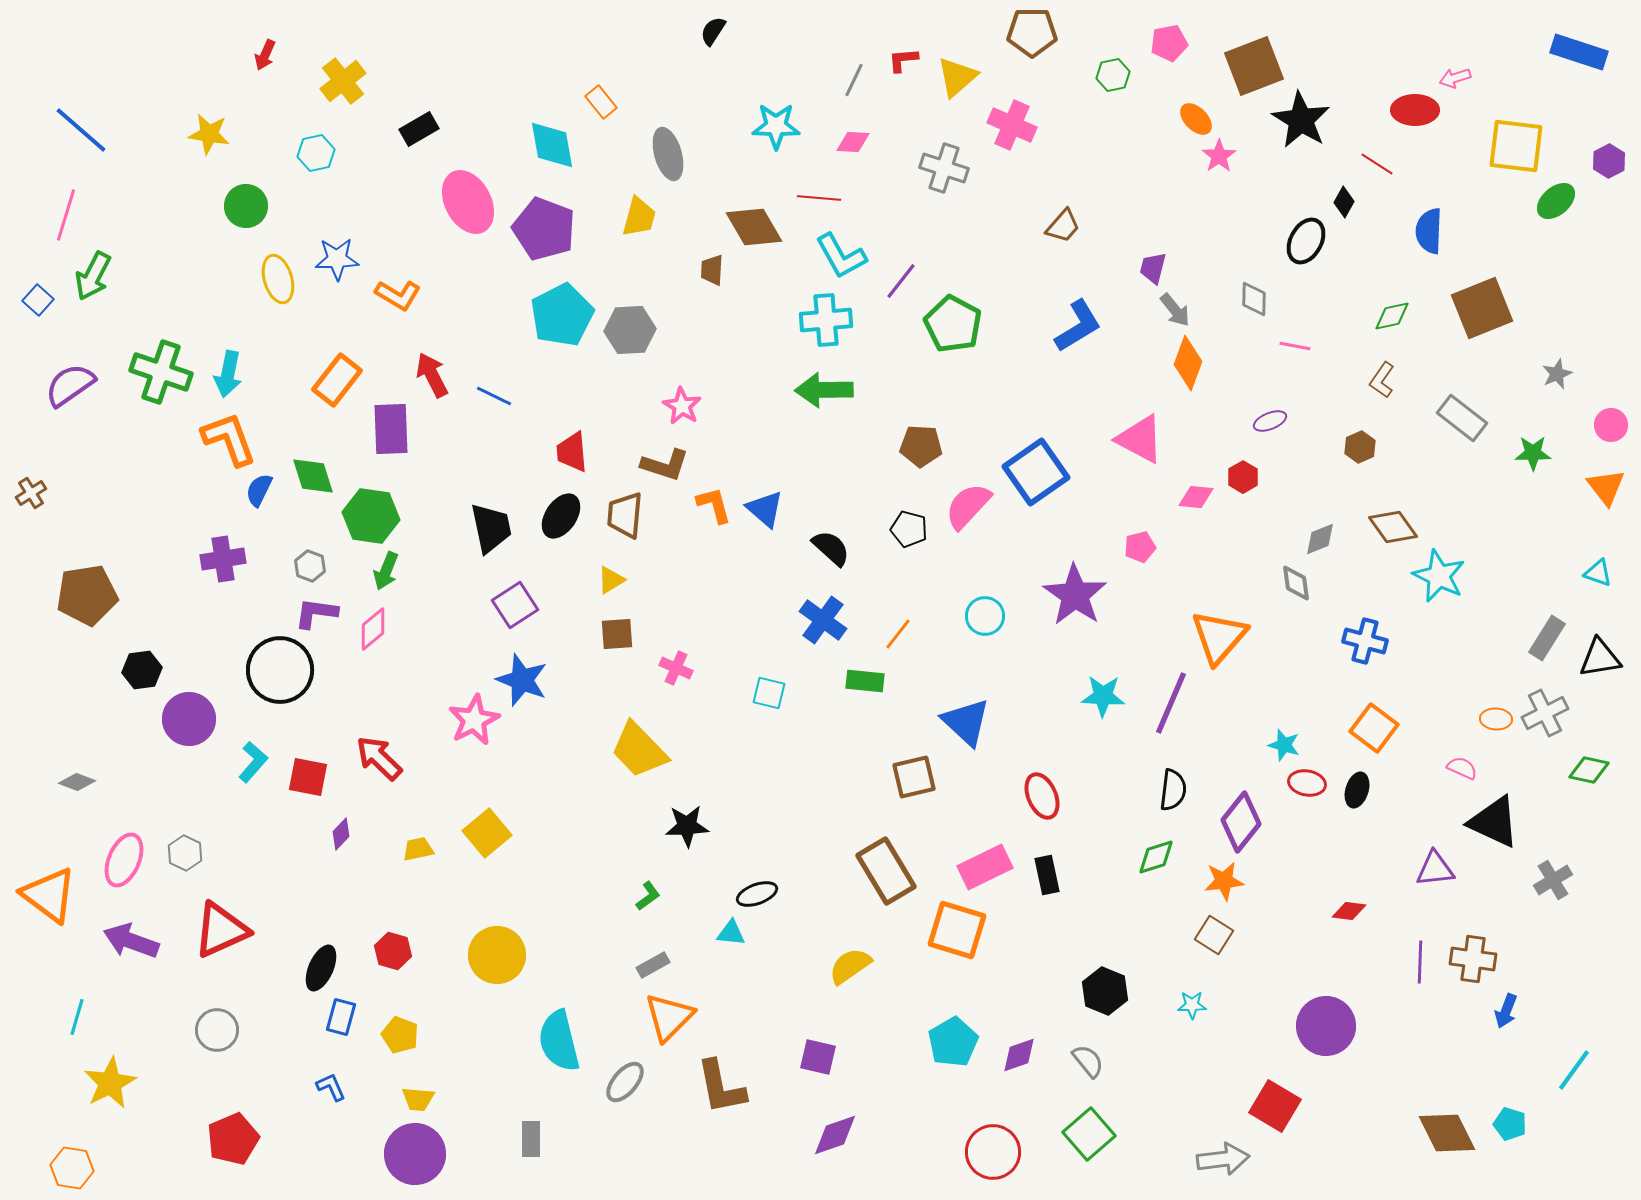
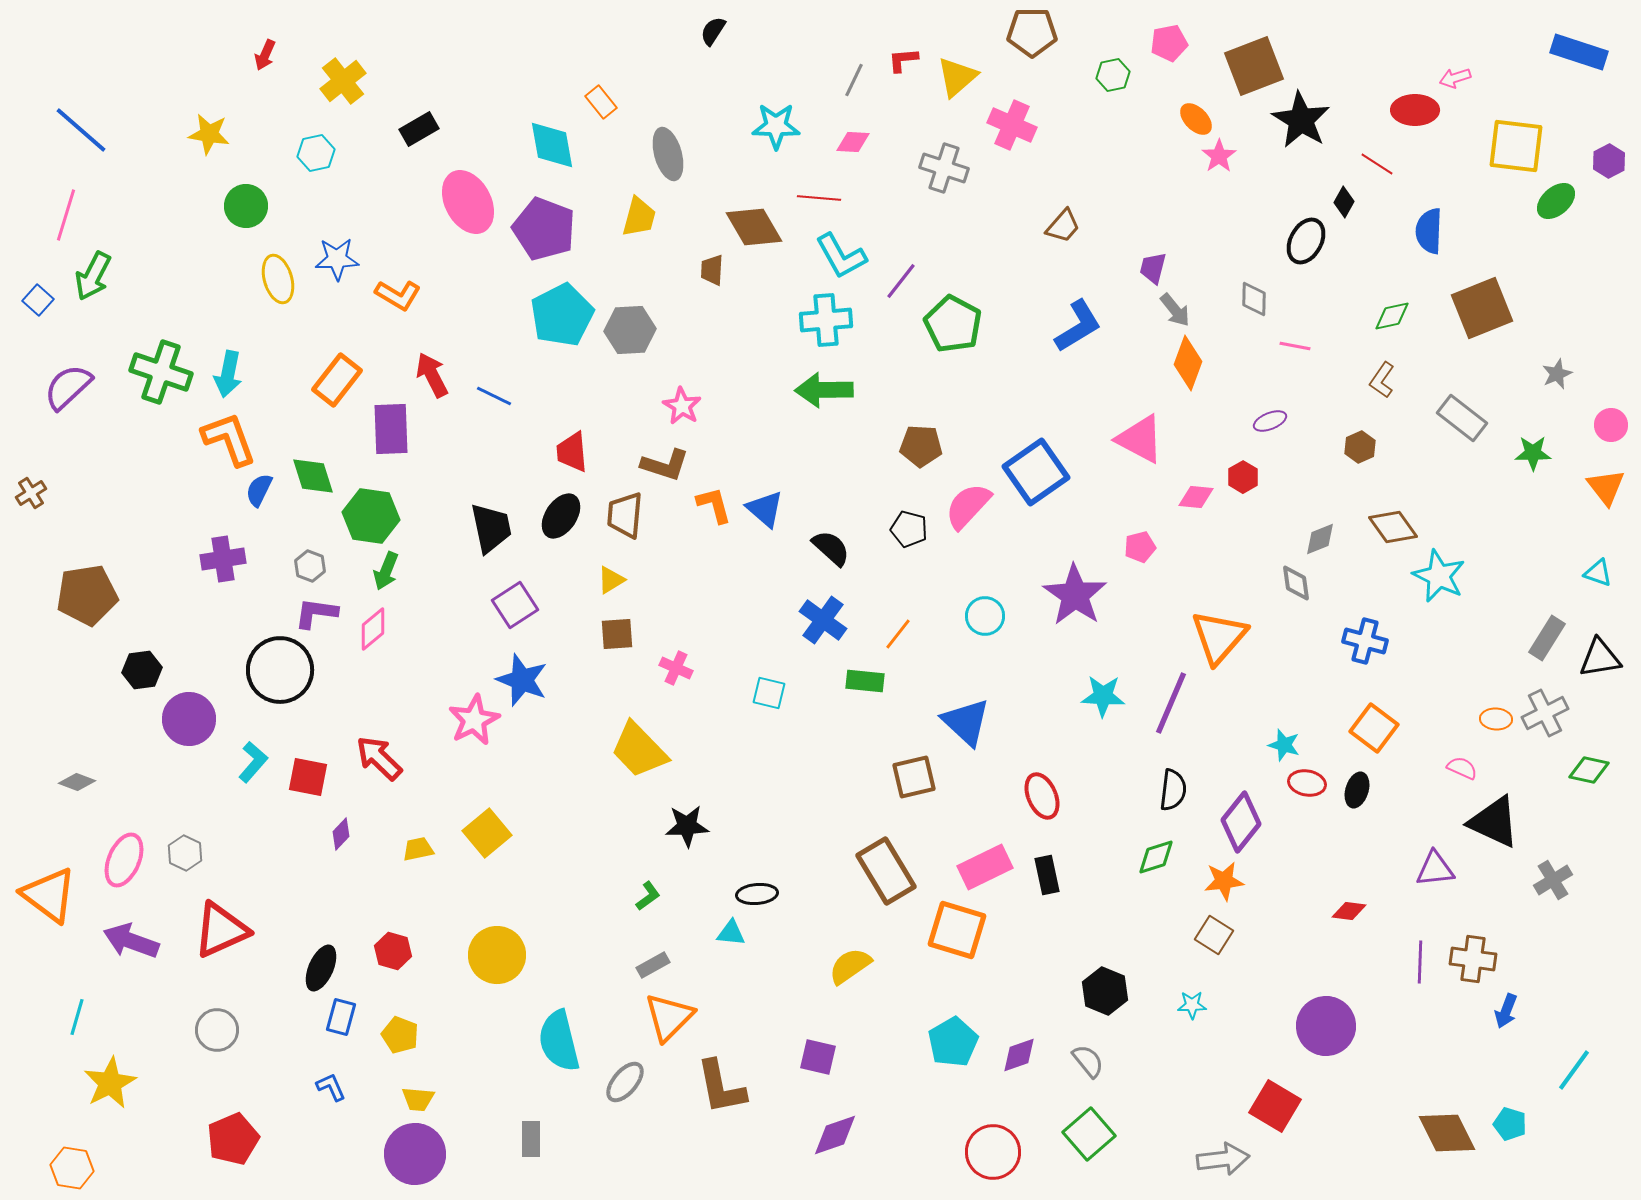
purple semicircle at (70, 385): moved 2 px left, 2 px down; rotated 8 degrees counterclockwise
black ellipse at (757, 894): rotated 15 degrees clockwise
